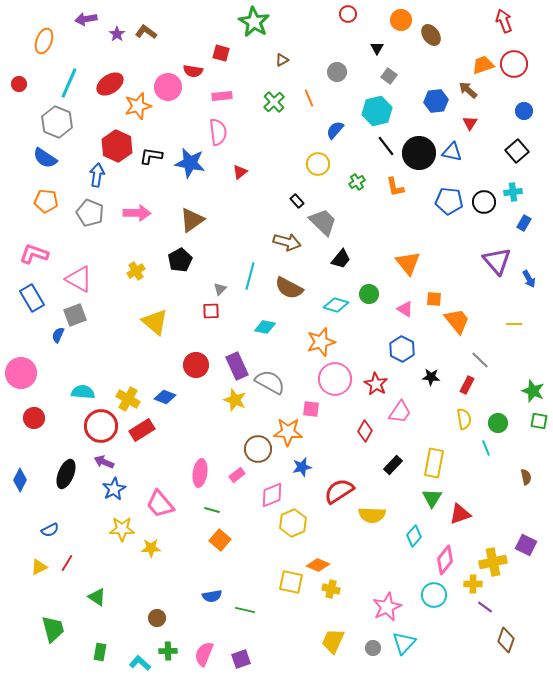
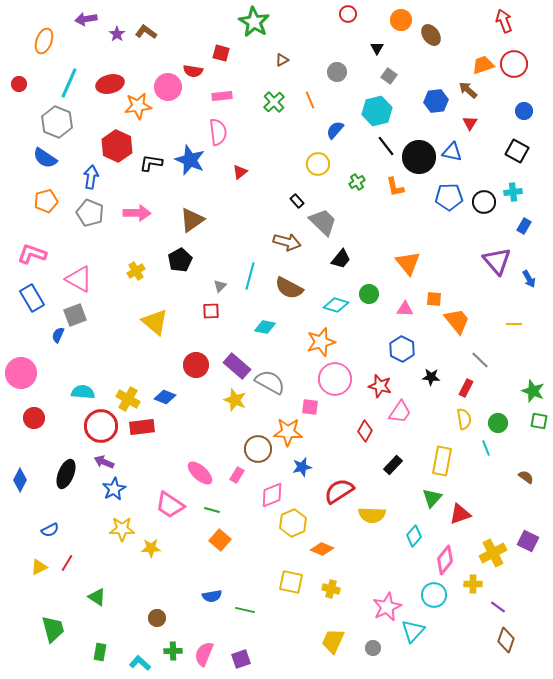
red ellipse at (110, 84): rotated 20 degrees clockwise
orange line at (309, 98): moved 1 px right, 2 px down
orange star at (138, 106): rotated 8 degrees clockwise
black square at (517, 151): rotated 20 degrees counterclockwise
black circle at (419, 153): moved 4 px down
black L-shape at (151, 156): moved 7 px down
blue star at (190, 163): moved 3 px up; rotated 12 degrees clockwise
blue arrow at (97, 175): moved 6 px left, 2 px down
orange pentagon at (46, 201): rotated 20 degrees counterclockwise
blue pentagon at (449, 201): moved 4 px up; rotated 8 degrees counterclockwise
blue rectangle at (524, 223): moved 3 px down
pink L-shape at (34, 254): moved 2 px left
gray triangle at (220, 289): moved 3 px up
pink triangle at (405, 309): rotated 30 degrees counterclockwise
purple rectangle at (237, 366): rotated 24 degrees counterclockwise
red star at (376, 384): moved 4 px right, 2 px down; rotated 15 degrees counterclockwise
red rectangle at (467, 385): moved 1 px left, 3 px down
pink square at (311, 409): moved 1 px left, 2 px up
red rectangle at (142, 430): moved 3 px up; rotated 25 degrees clockwise
yellow rectangle at (434, 463): moved 8 px right, 2 px up
pink ellipse at (200, 473): rotated 56 degrees counterclockwise
pink rectangle at (237, 475): rotated 21 degrees counterclockwise
brown semicircle at (526, 477): rotated 42 degrees counterclockwise
green triangle at (432, 498): rotated 10 degrees clockwise
pink trapezoid at (160, 504): moved 10 px right, 1 px down; rotated 16 degrees counterclockwise
purple square at (526, 545): moved 2 px right, 4 px up
yellow cross at (493, 562): moved 9 px up; rotated 16 degrees counterclockwise
orange diamond at (318, 565): moved 4 px right, 16 px up
purple line at (485, 607): moved 13 px right
cyan triangle at (404, 643): moved 9 px right, 12 px up
green cross at (168, 651): moved 5 px right
